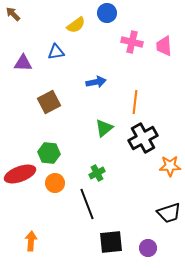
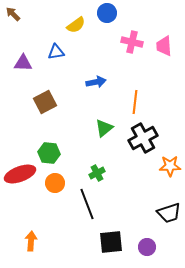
brown square: moved 4 px left
purple circle: moved 1 px left, 1 px up
